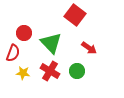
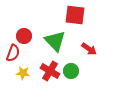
red square: rotated 30 degrees counterclockwise
red circle: moved 3 px down
green triangle: moved 4 px right, 2 px up
red arrow: moved 1 px down
green circle: moved 6 px left
